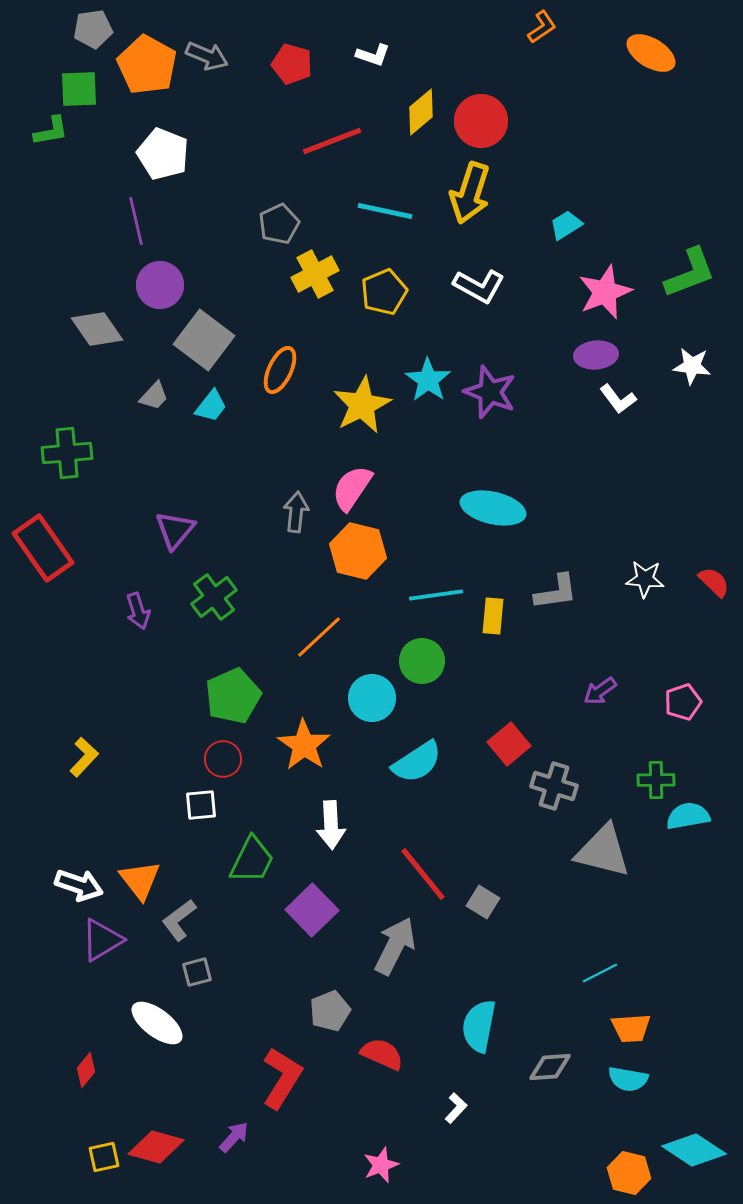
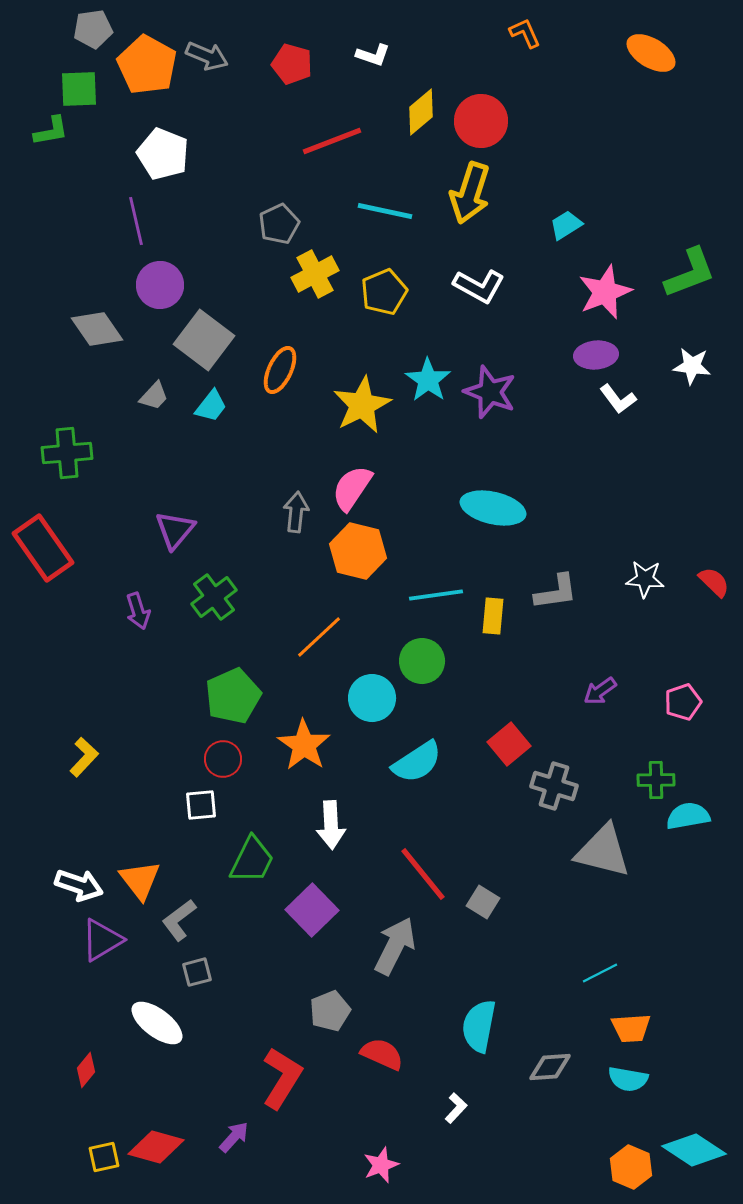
orange L-shape at (542, 27): moved 17 px left, 6 px down; rotated 80 degrees counterclockwise
orange hexagon at (629, 1173): moved 2 px right, 6 px up; rotated 9 degrees clockwise
